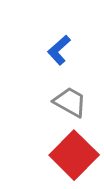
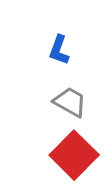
blue L-shape: rotated 28 degrees counterclockwise
